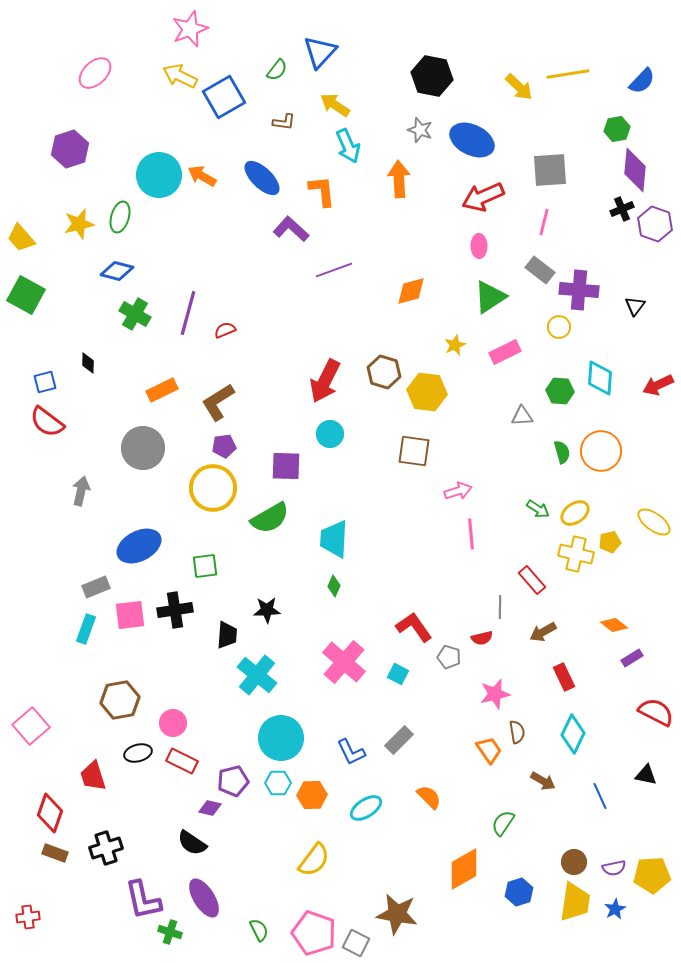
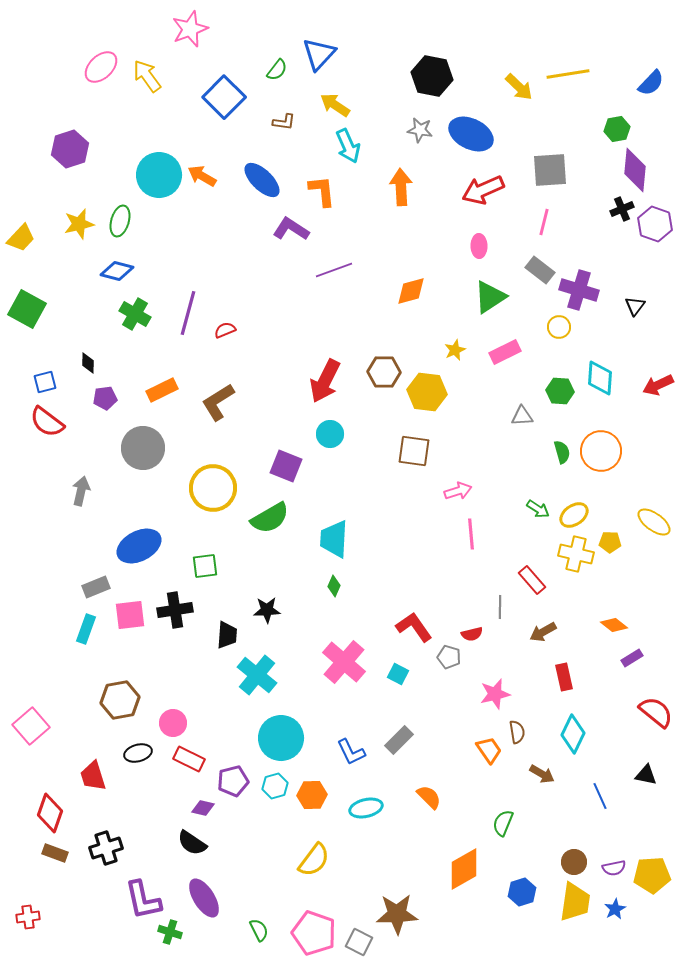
blue triangle at (320, 52): moved 1 px left, 2 px down
pink ellipse at (95, 73): moved 6 px right, 6 px up
yellow arrow at (180, 76): moved 33 px left; rotated 28 degrees clockwise
blue semicircle at (642, 81): moved 9 px right, 2 px down
blue square at (224, 97): rotated 15 degrees counterclockwise
gray star at (420, 130): rotated 10 degrees counterclockwise
blue ellipse at (472, 140): moved 1 px left, 6 px up
blue ellipse at (262, 178): moved 2 px down
orange arrow at (399, 179): moved 2 px right, 8 px down
red arrow at (483, 197): moved 7 px up
green ellipse at (120, 217): moved 4 px down
purple L-shape at (291, 229): rotated 9 degrees counterclockwise
yellow trapezoid at (21, 238): rotated 96 degrees counterclockwise
purple cross at (579, 290): rotated 12 degrees clockwise
green square at (26, 295): moved 1 px right, 14 px down
yellow star at (455, 345): moved 5 px down
brown hexagon at (384, 372): rotated 16 degrees counterclockwise
purple pentagon at (224, 446): moved 119 px left, 48 px up
purple square at (286, 466): rotated 20 degrees clockwise
yellow ellipse at (575, 513): moved 1 px left, 2 px down
yellow pentagon at (610, 542): rotated 15 degrees clockwise
red semicircle at (482, 638): moved 10 px left, 4 px up
red rectangle at (564, 677): rotated 12 degrees clockwise
red semicircle at (656, 712): rotated 12 degrees clockwise
red rectangle at (182, 761): moved 7 px right, 2 px up
brown arrow at (543, 781): moved 1 px left, 7 px up
cyan hexagon at (278, 783): moved 3 px left, 3 px down; rotated 15 degrees counterclockwise
purple diamond at (210, 808): moved 7 px left
cyan ellipse at (366, 808): rotated 20 degrees clockwise
green semicircle at (503, 823): rotated 12 degrees counterclockwise
blue hexagon at (519, 892): moved 3 px right
brown star at (397, 914): rotated 12 degrees counterclockwise
gray square at (356, 943): moved 3 px right, 1 px up
